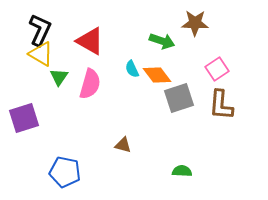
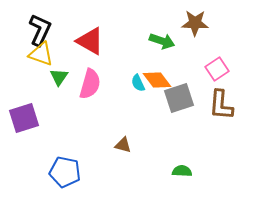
yellow triangle: rotated 12 degrees counterclockwise
cyan semicircle: moved 6 px right, 14 px down
orange diamond: moved 5 px down
